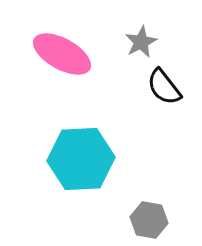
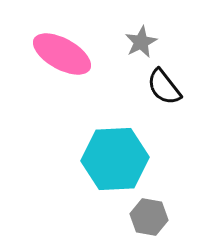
cyan hexagon: moved 34 px right
gray hexagon: moved 3 px up
